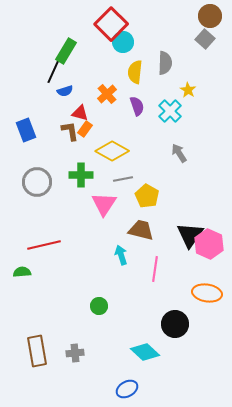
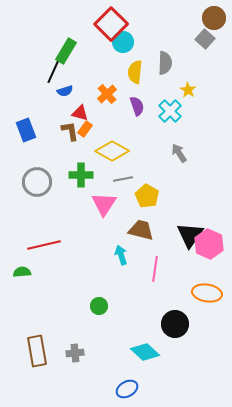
brown circle: moved 4 px right, 2 px down
